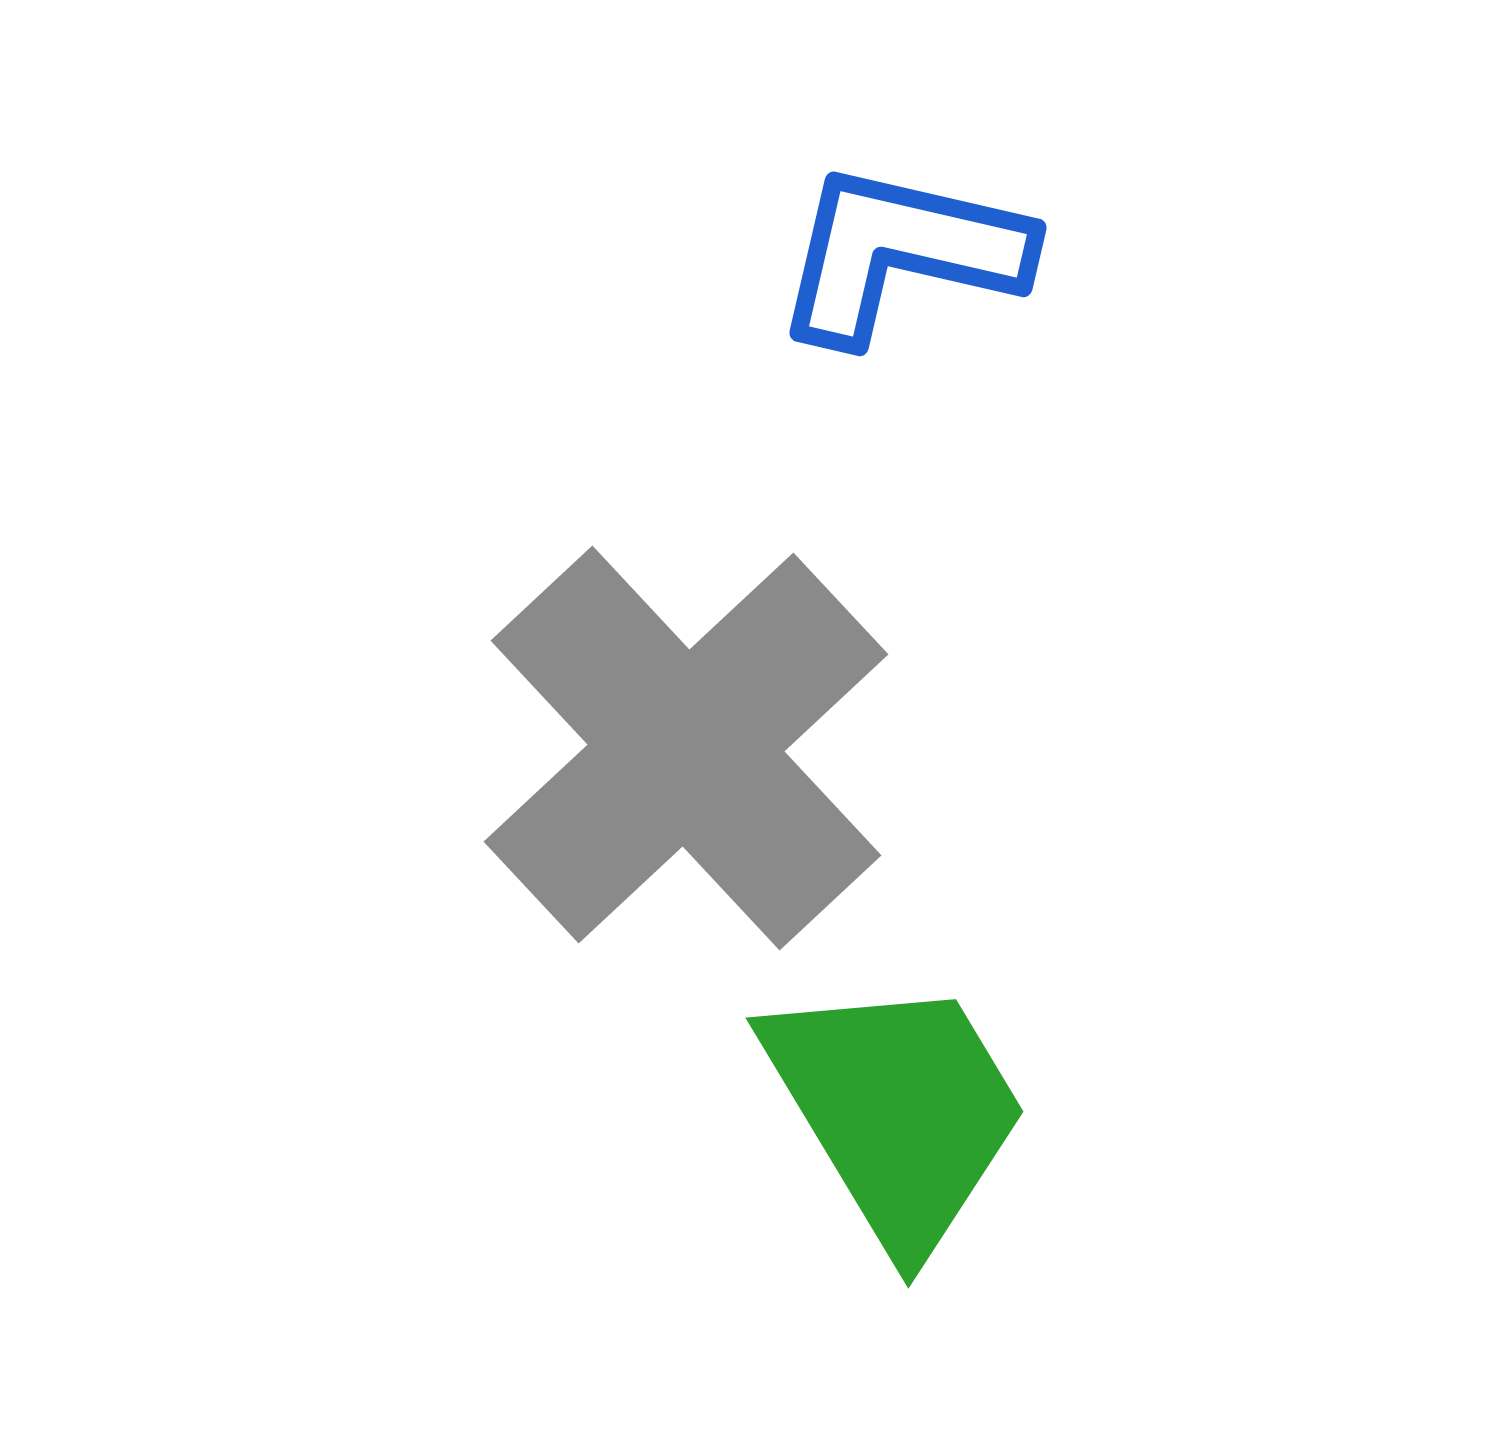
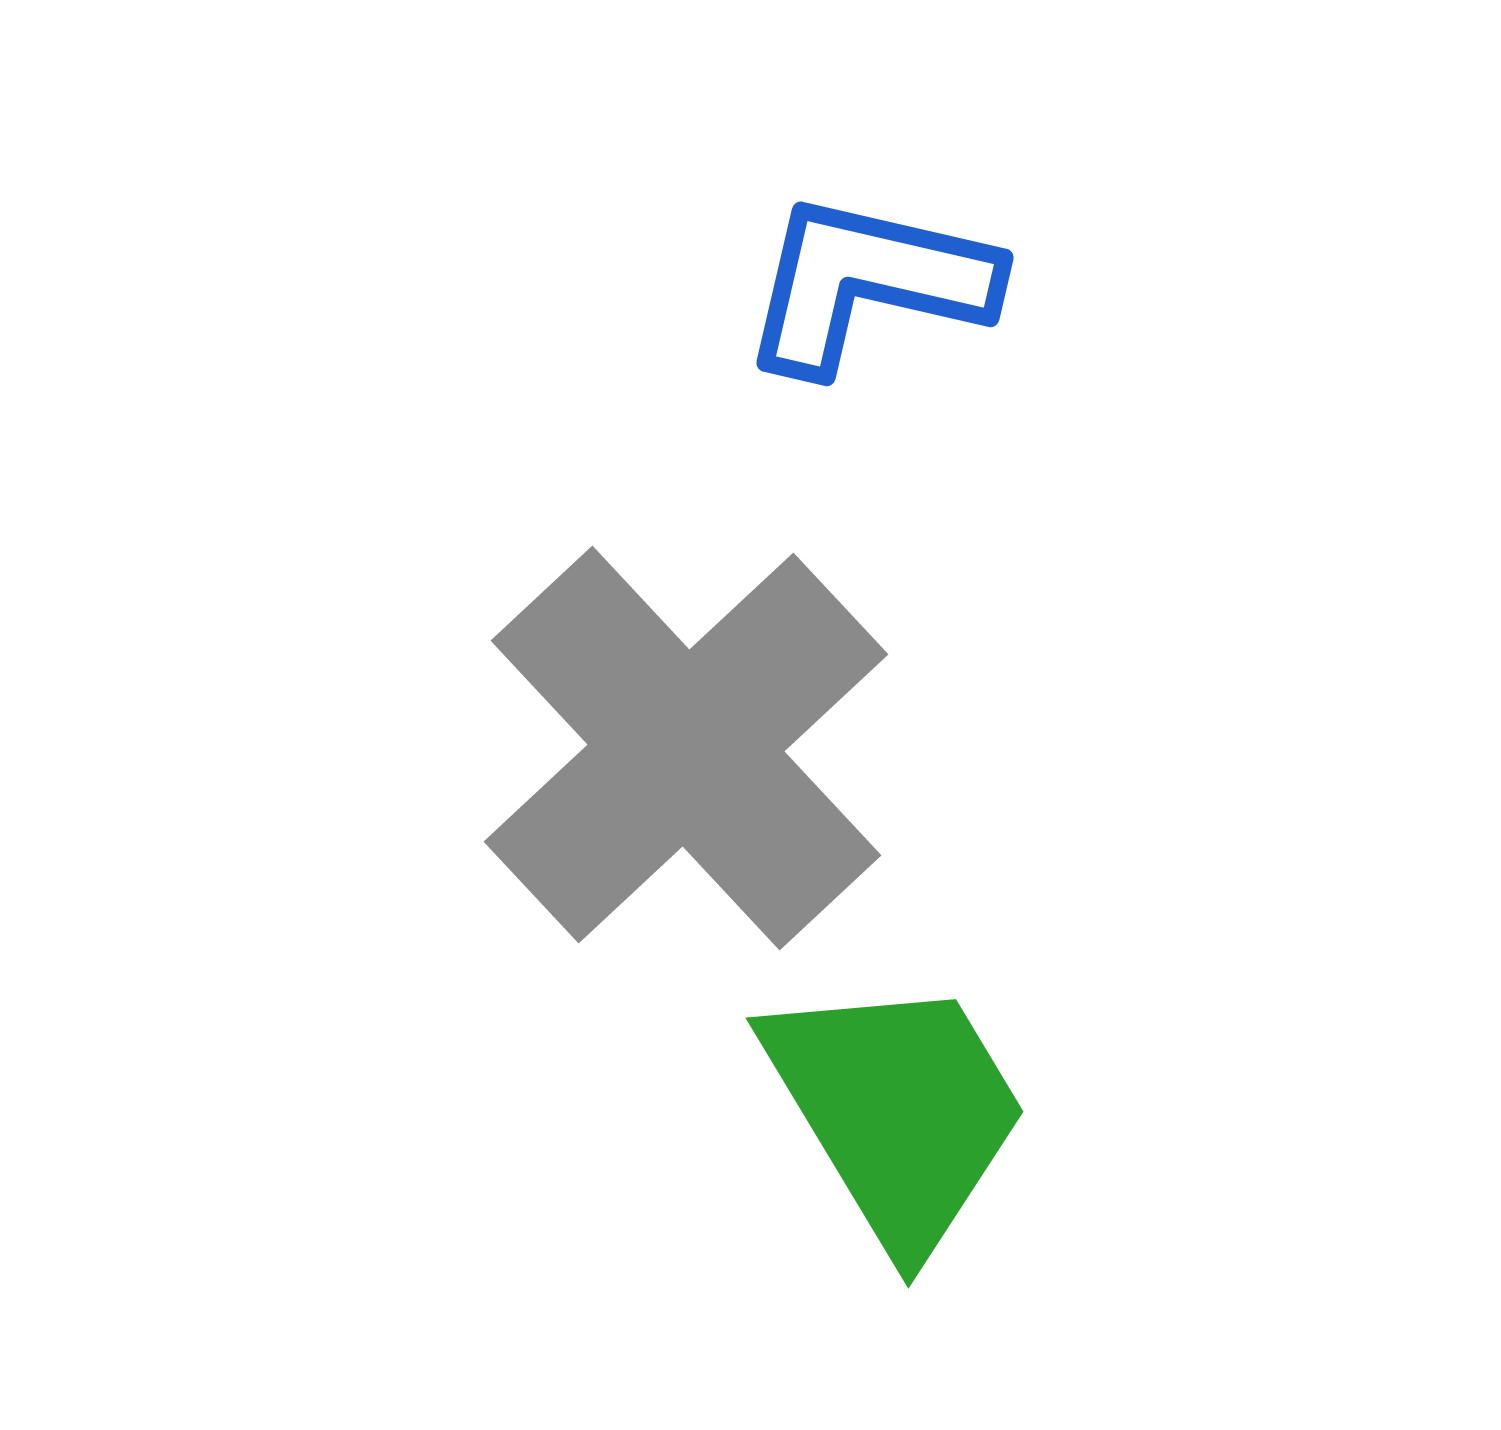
blue L-shape: moved 33 px left, 30 px down
